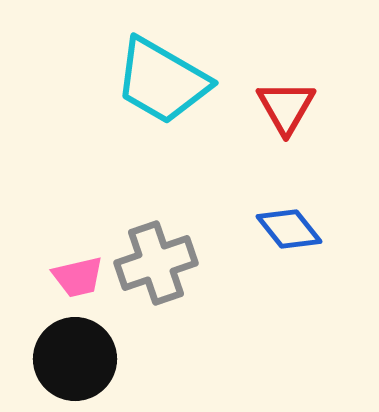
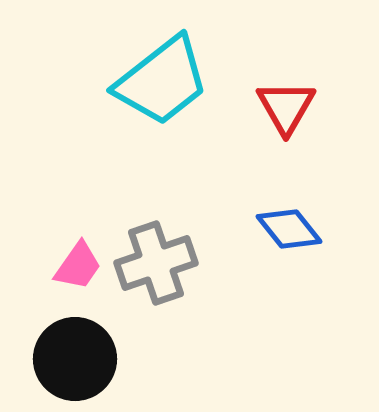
cyan trapezoid: rotated 68 degrees counterclockwise
pink trapezoid: moved 11 px up; rotated 42 degrees counterclockwise
